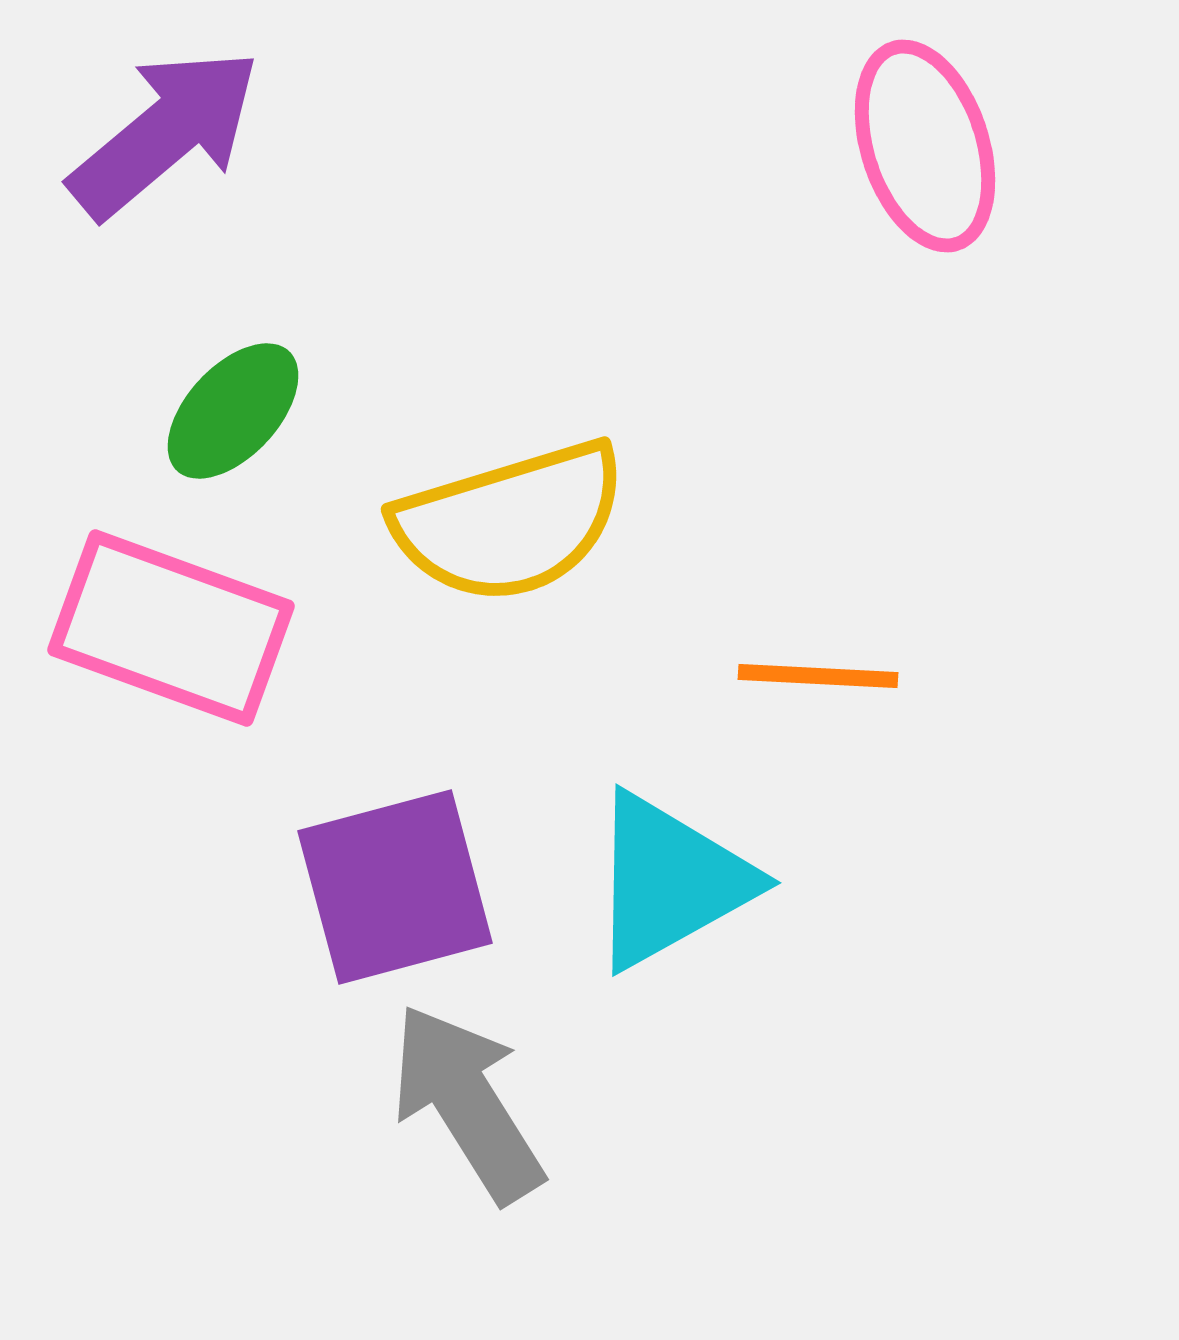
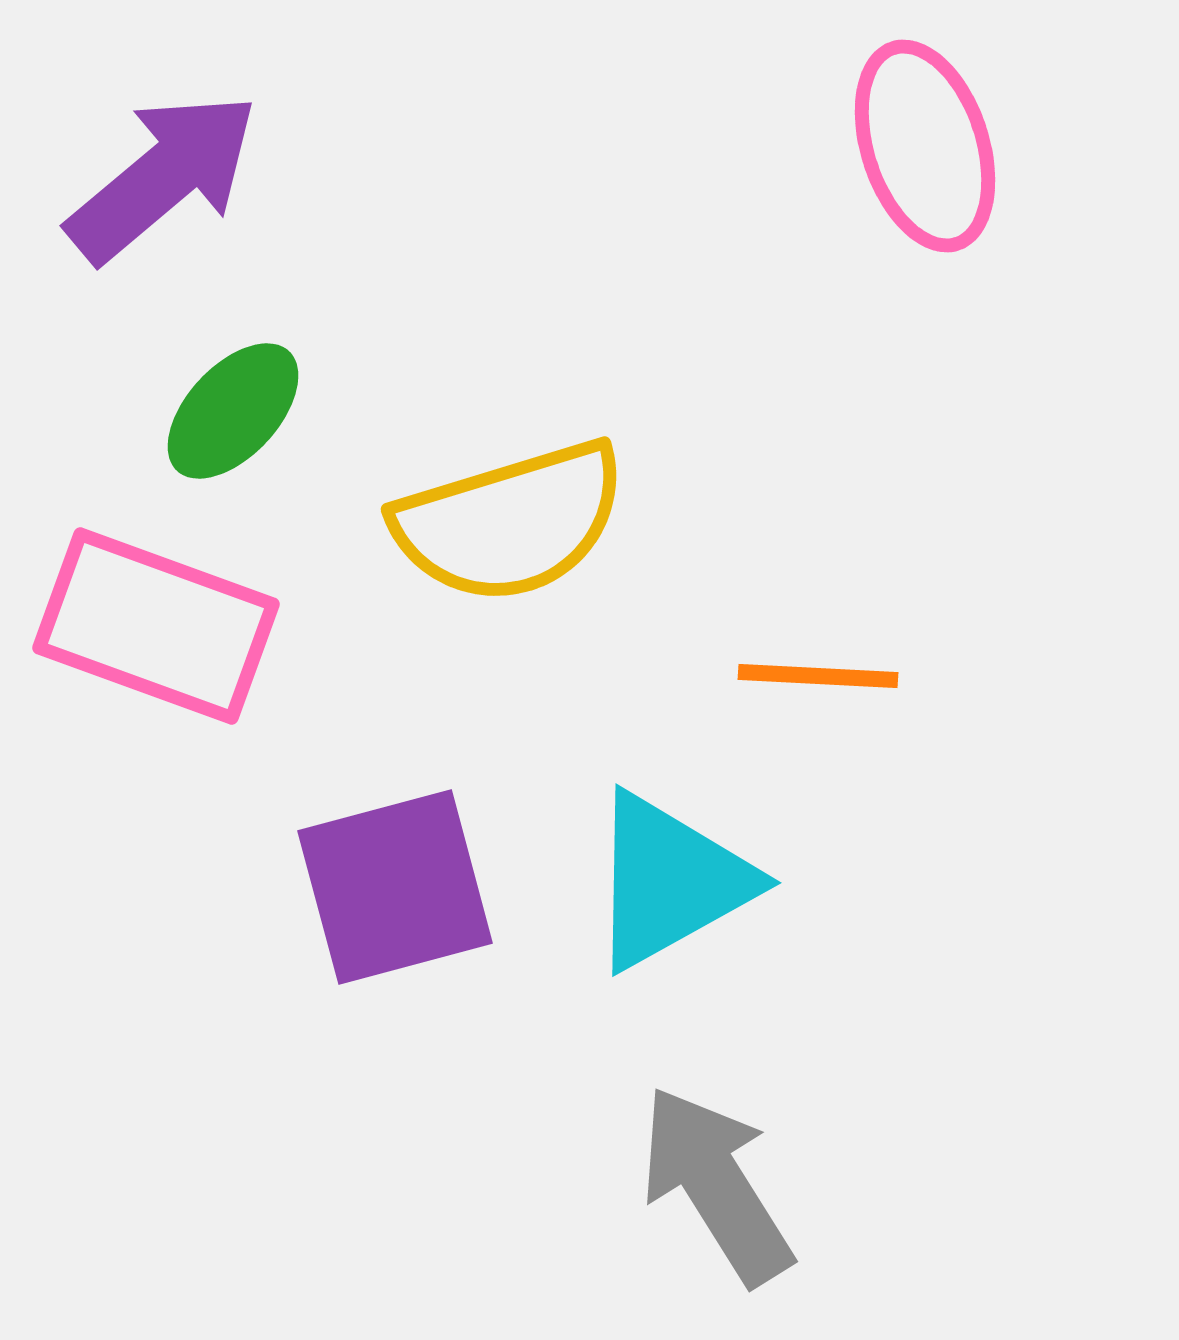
purple arrow: moved 2 px left, 44 px down
pink rectangle: moved 15 px left, 2 px up
gray arrow: moved 249 px right, 82 px down
